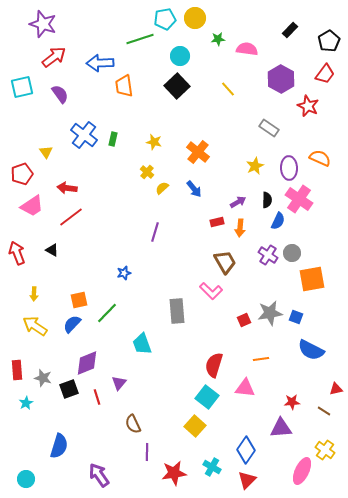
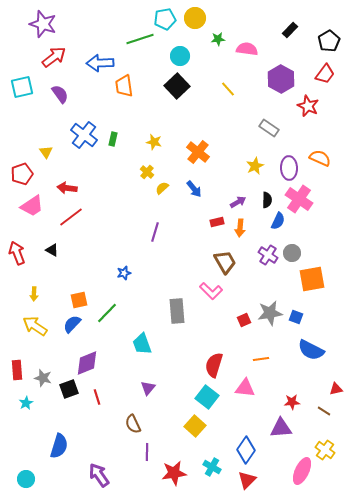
purple triangle at (119, 383): moved 29 px right, 5 px down
